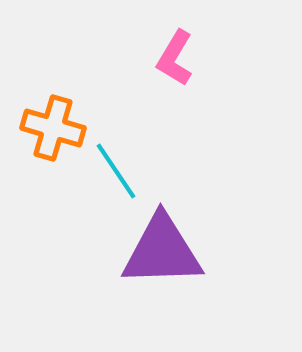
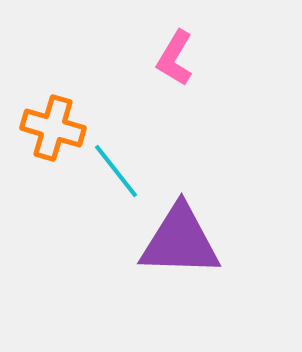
cyan line: rotated 4 degrees counterclockwise
purple triangle: moved 18 px right, 10 px up; rotated 4 degrees clockwise
